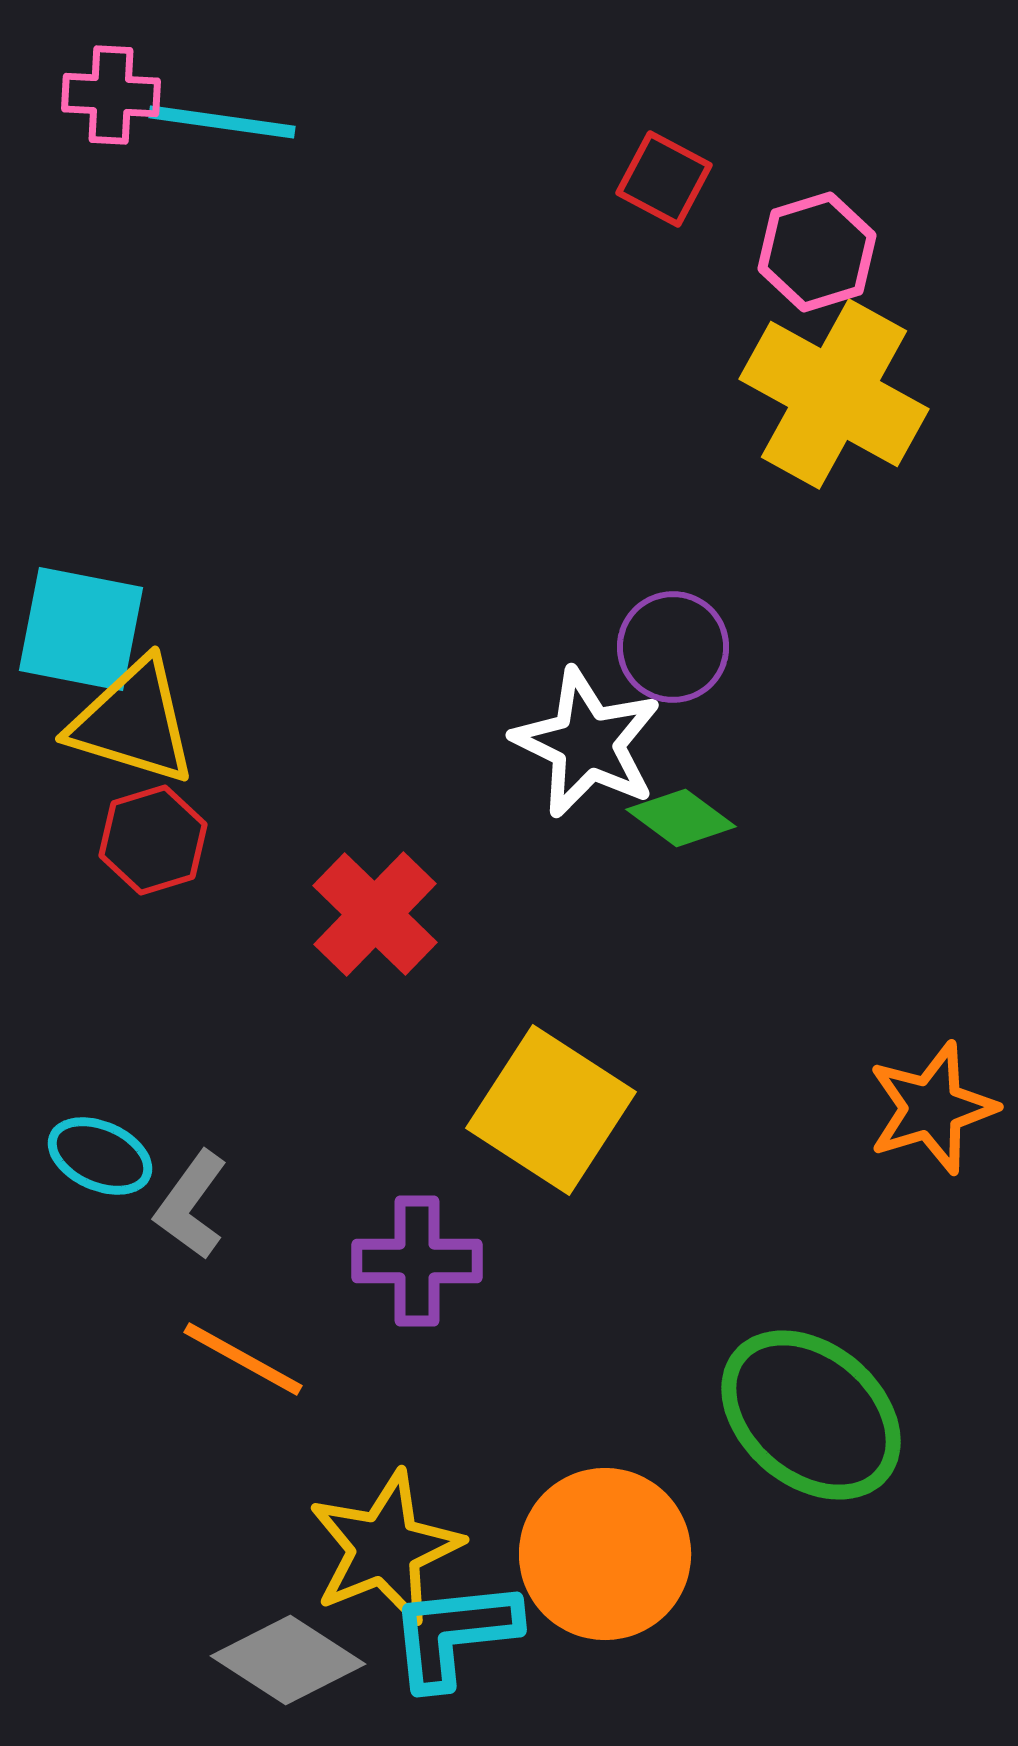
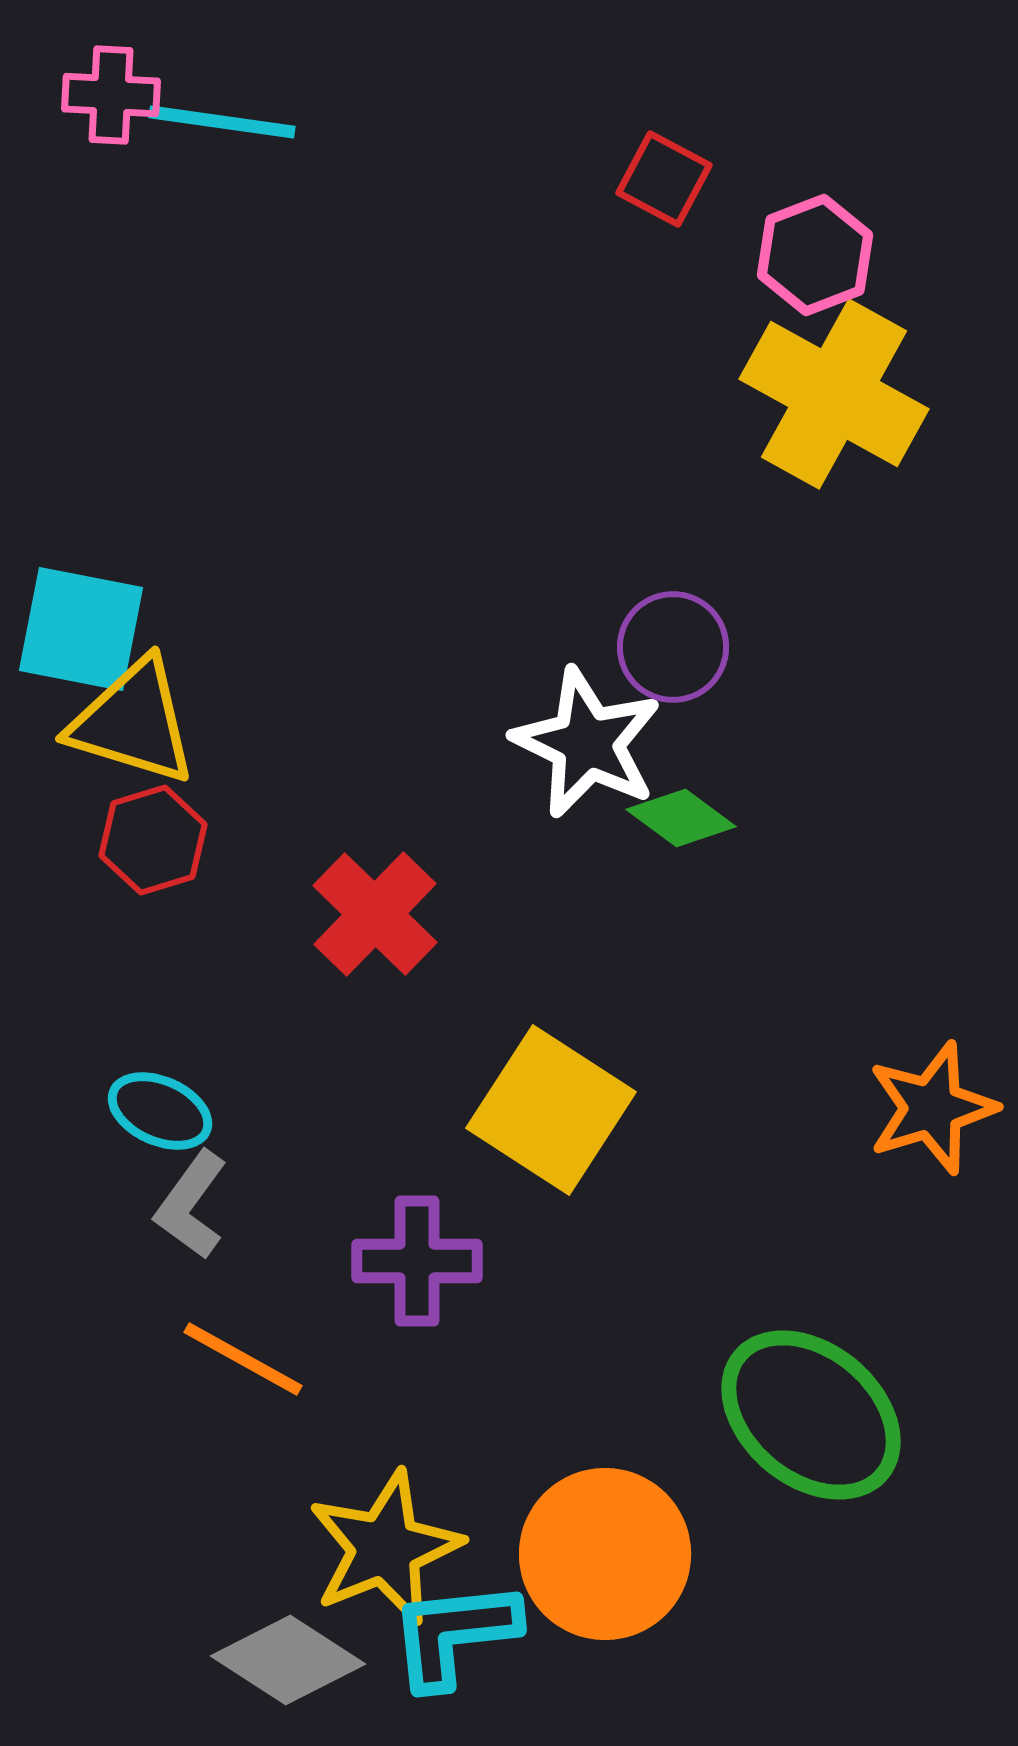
pink hexagon: moved 2 px left, 3 px down; rotated 4 degrees counterclockwise
cyan ellipse: moved 60 px right, 45 px up
